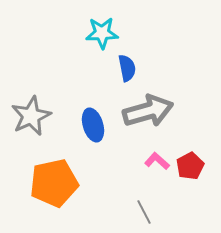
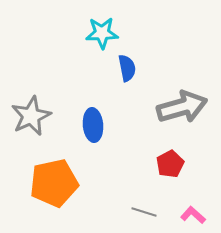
gray arrow: moved 34 px right, 4 px up
blue ellipse: rotated 12 degrees clockwise
pink L-shape: moved 36 px right, 54 px down
red pentagon: moved 20 px left, 2 px up
gray line: rotated 45 degrees counterclockwise
